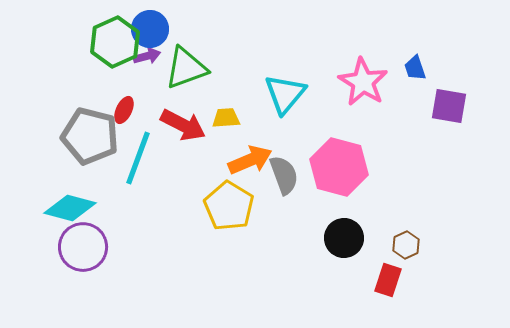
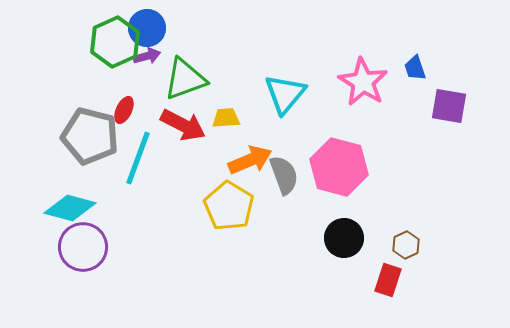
blue circle: moved 3 px left, 1 px up
green triangle: moved 1 px left, 11 px down
